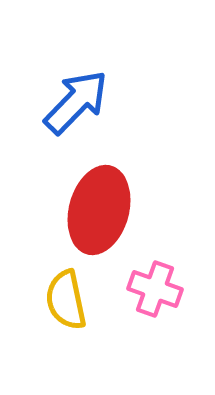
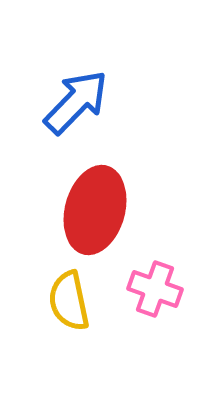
red ellipse: moved 4 px left
yellow semicircle: moved 3 px right, 1 px down
